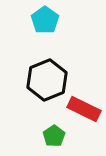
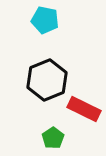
cyan pentagon: rotated 24 degrees counterclockwise
green pentagon: moved 1 px left, 2 px down
